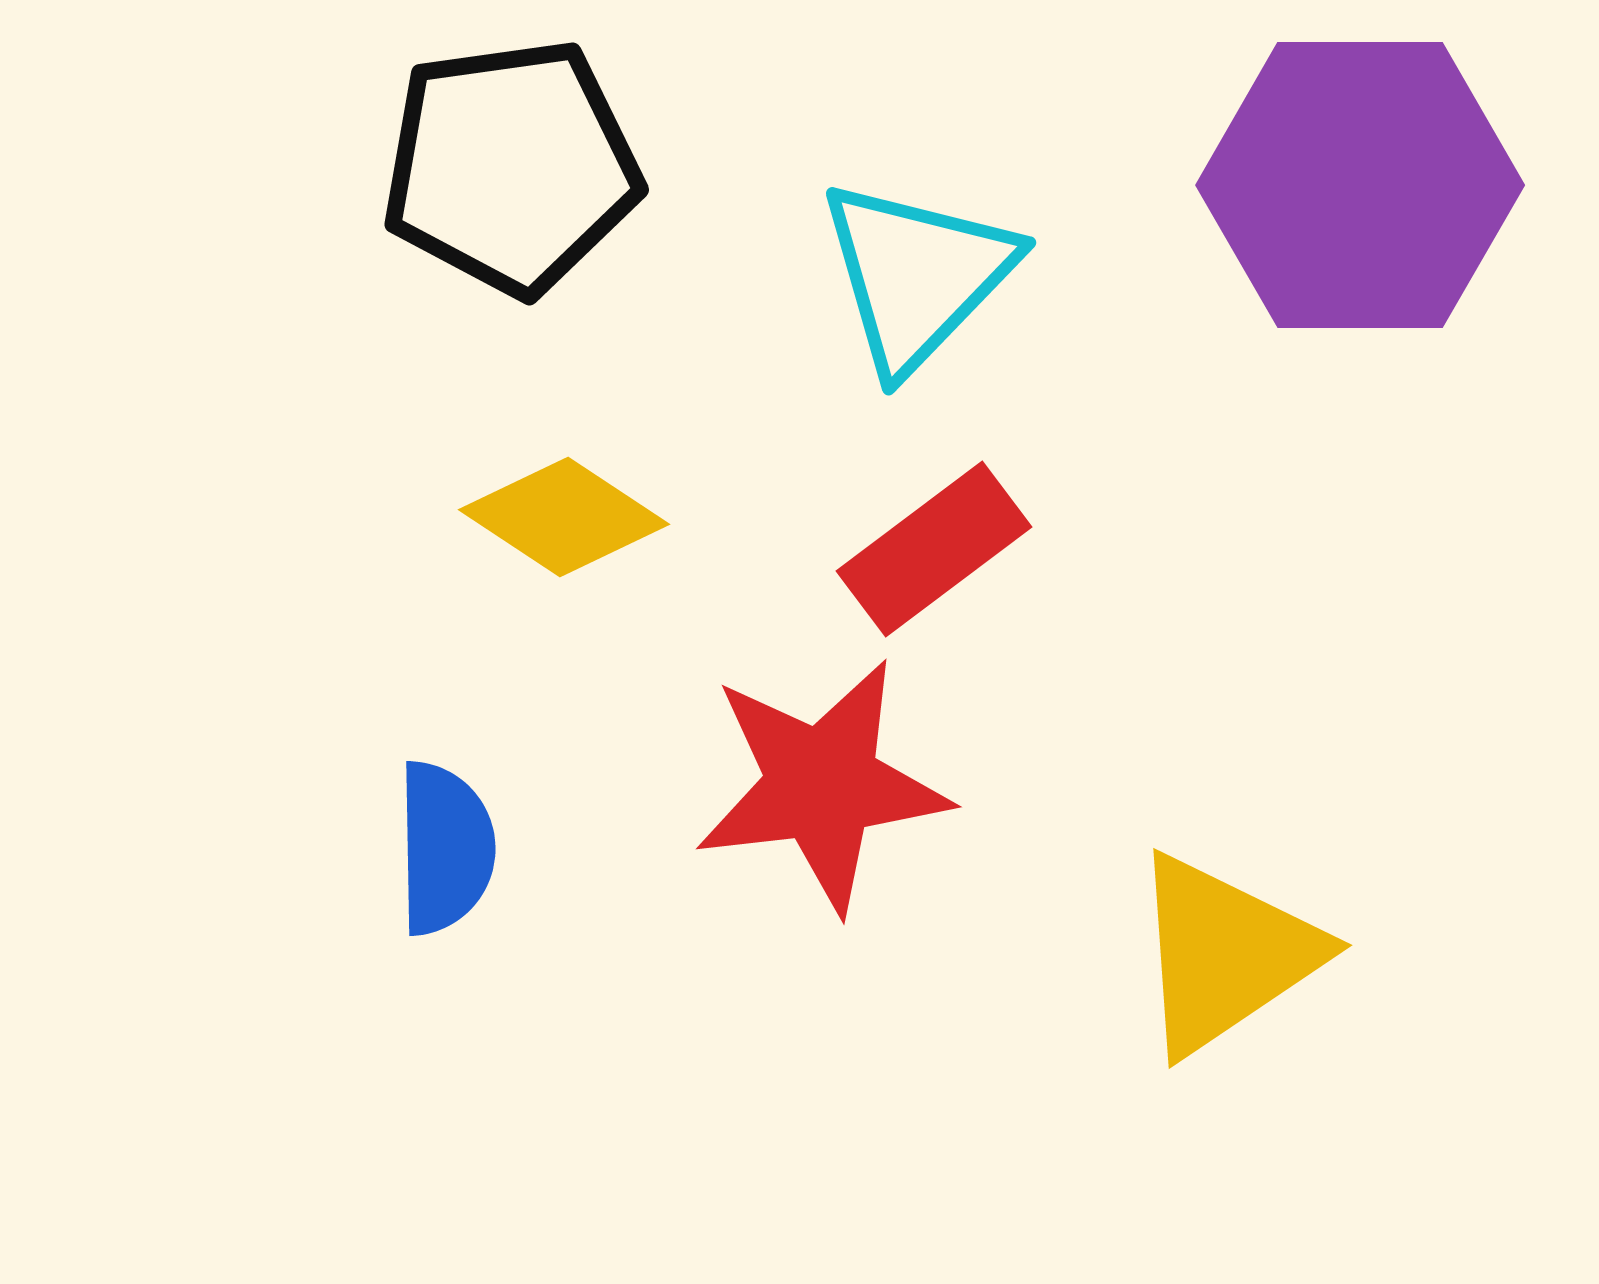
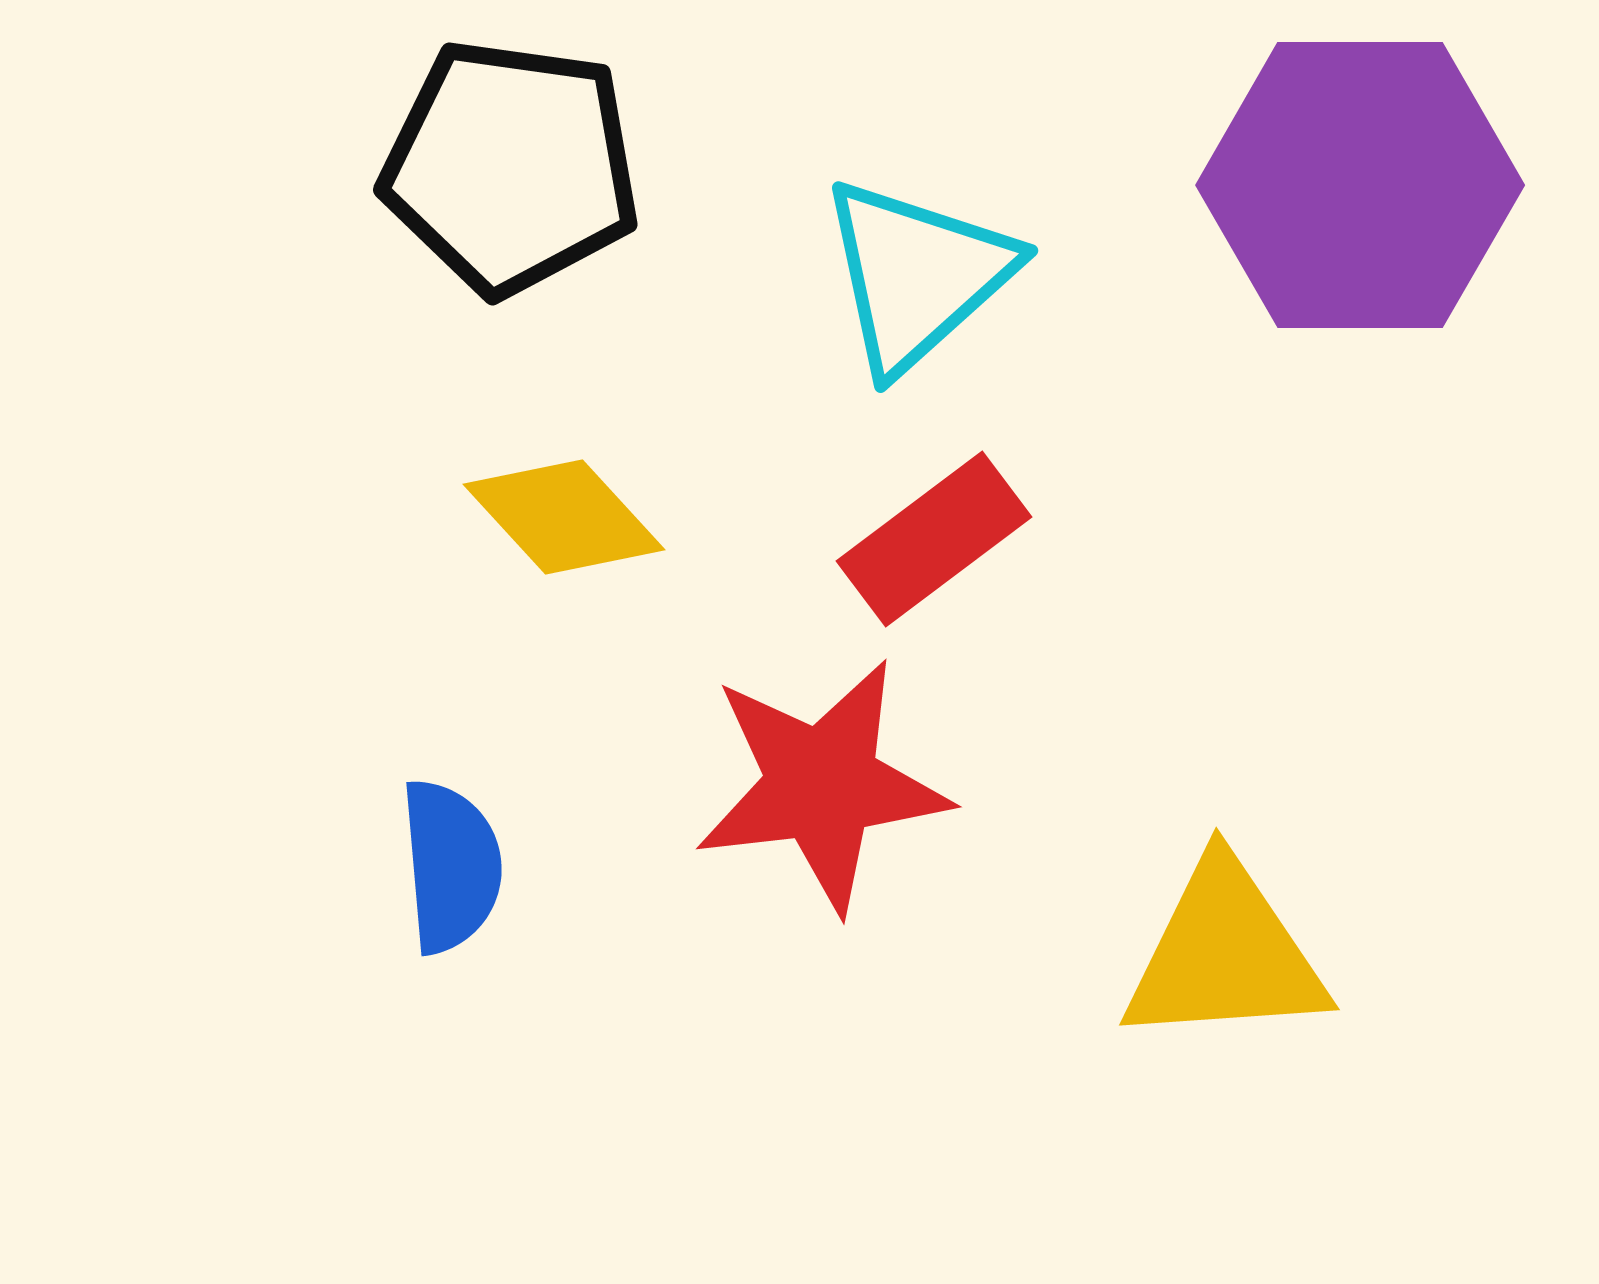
black pentagon: rotated 16 degrees clockwise
cyan triangle: rotated 4 degrees clockwise
yellow diamond: rotated 14 degrees clockwise
red rectangle: moved 10 px up
blue semicircle: moved 6 px right, 18 px down; rotated 4 degrees counterclockwise
yellow triangle: rotated 30 degrees clockwise
